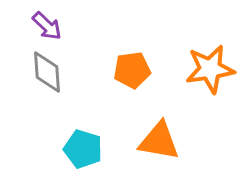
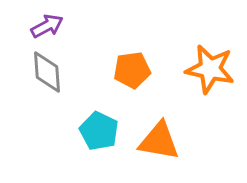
purple arrow: rotated 72 degrees counterclockwise
orange star: rotated 21 degrees clockwise
cyan pentagon: moved 16 px right, 18 px up; rotated 9 degrees clockwise
